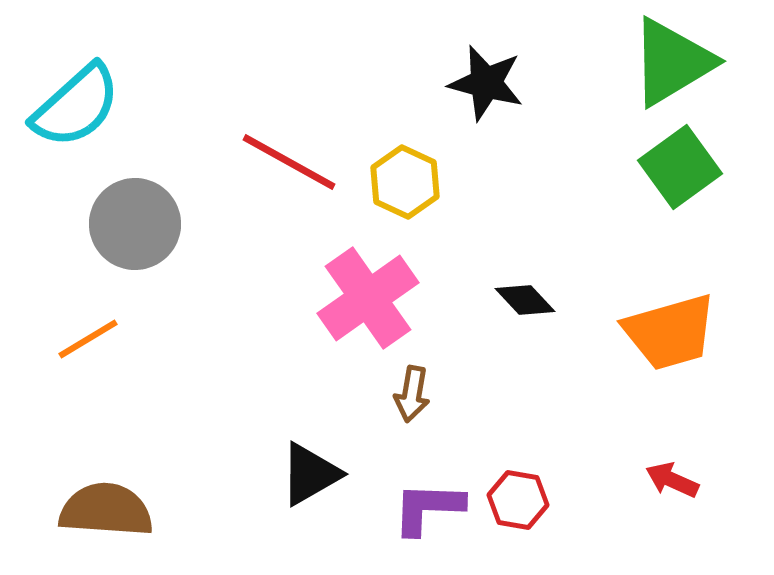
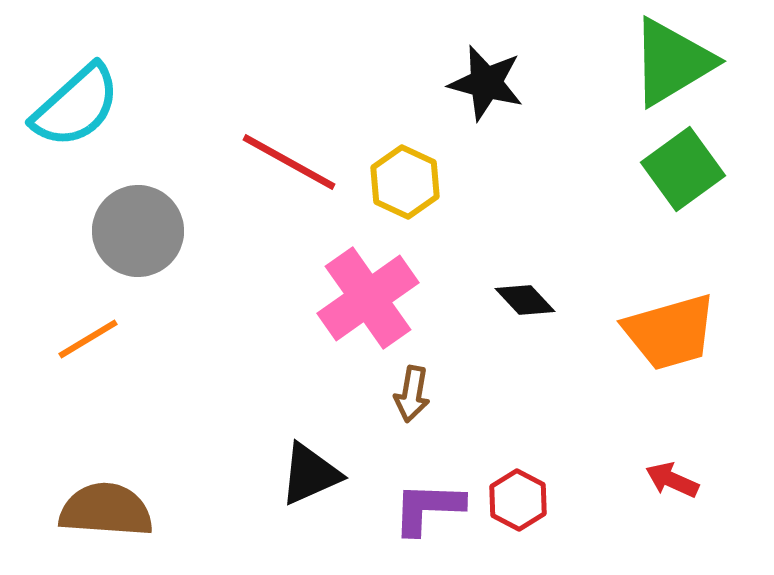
green square: moved 3 px right, 2 px down
gray circle: moved 3 px right, 7 px down
black triangle: rotated 6 degrees clockwise
red hexagon: rotated 18 degrees clockwise
